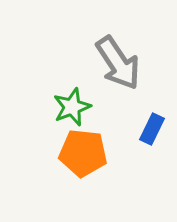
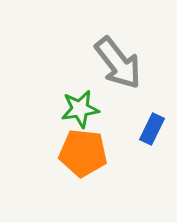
gray arrow: rotated 4 degrees counterclockwise
green star: moved 8 px right, 2 px down; rotated 12 degrees clockwise
